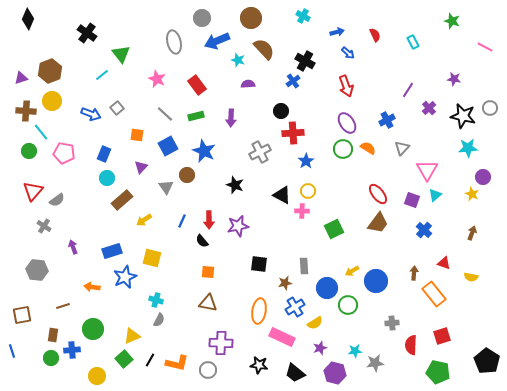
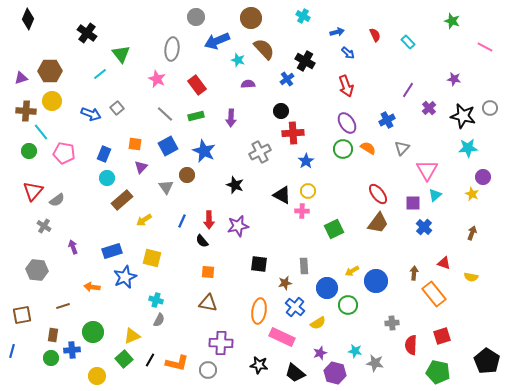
gray circle at (202, 18): moved 6 px left, 1 px up
gray ellipse at (174, 42): moved 2 px left, 7 px down; rotated 20 degrees clockwise
cyan rectangle at (413, 42): moved 5 px left; rotated 16 degrees counterclockwise
brown hexagon at (50, 71): rotated 20 degrees clockwise
cyan line at (102, 75): moved 2 px left, 1 px up
blue cross at (293, 81): moved 6 px left, 2 px up
orange square at (137, 135): moved 2 px left, 9 px down
purple square at (412, 200): moved 1 px right, 3 px down; rotated 21 degrees counterclockwise
blue cross at (424, 230): moved 3 px up
blue cross at (295, 307): rotated 18 degrees counterclockwise
yellow semicircle at (315, 323): moved 3 px right
green circle at (93, 329): moved 3 px down
purple star at (320, 348): moved 5 px down
blue line at (12, 351): rotated 32 degrees clockwise
cyan star at (355, 351): rotated 16 degrees clockwise
gray star at (375, 363): rotated 18 degrees clockwise
